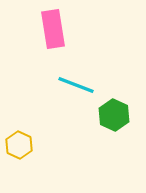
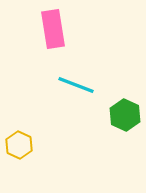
green hexagon: moved 11 px right
